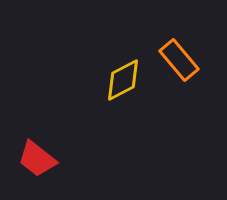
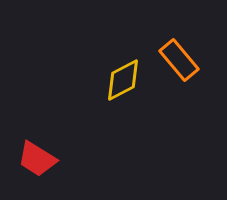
red trapezoid: rotated 6 degrees counterclockwise
